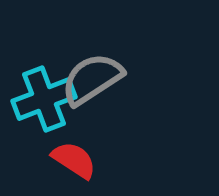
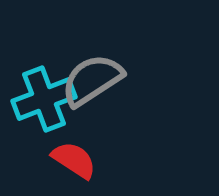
gray semicircle: moved 1 px down
